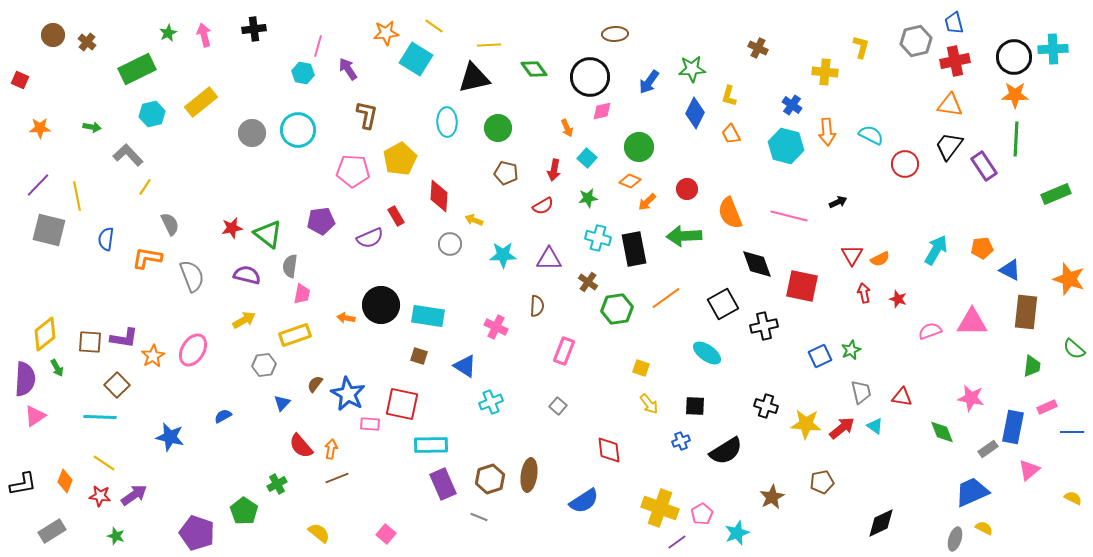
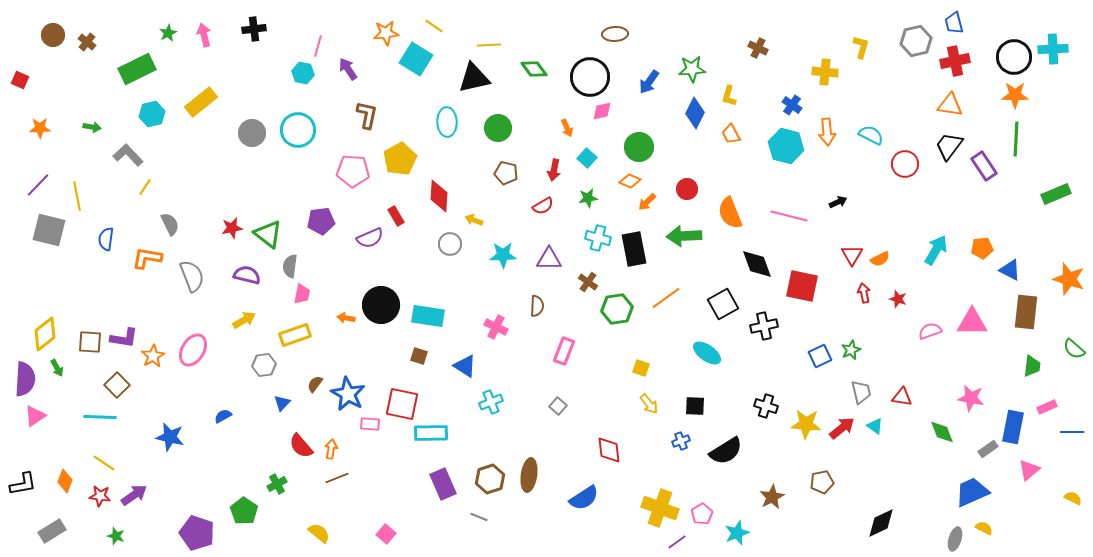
cyan rectangle at (431, 445): moved 12 px up
blue semicircle at (584, 501): moved 3 px up
